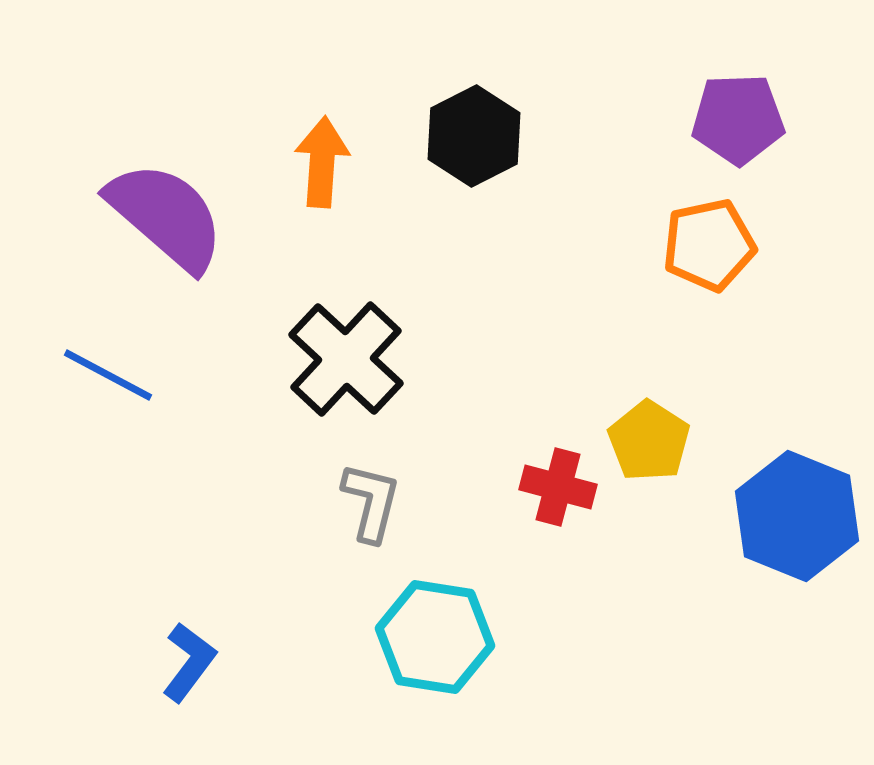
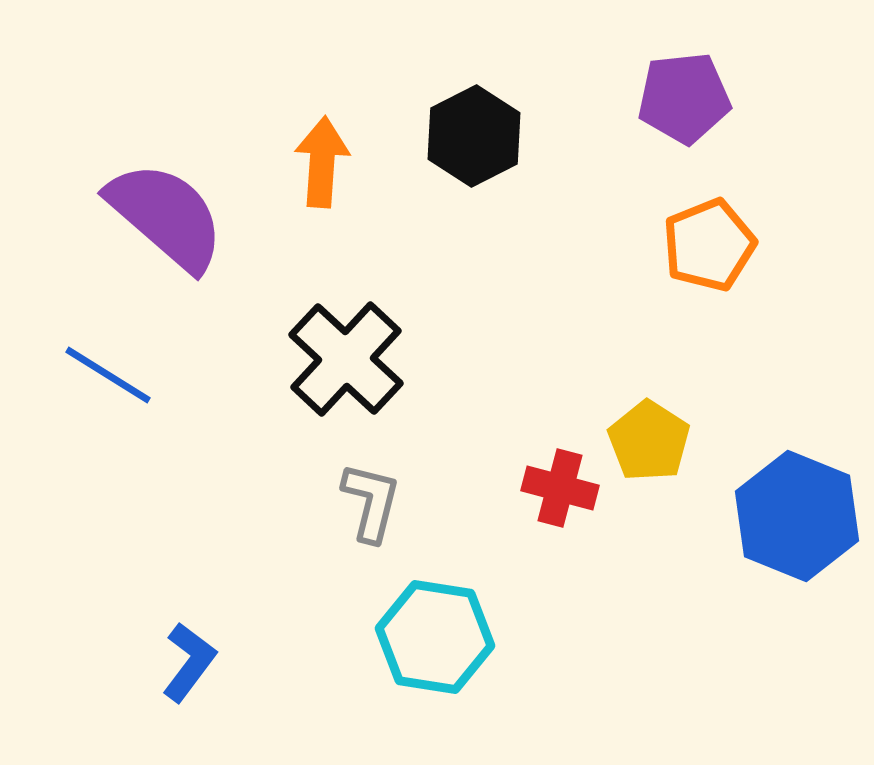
purple pentagon: moved 54 px left, 21 px up; rotated 4 degrees counterclockwise
orange pentagon: rotated 10 degrees counterclockwise
blue line: rotated 4 degrees clockwise
red cross: moved 2 px right, 1 px down
